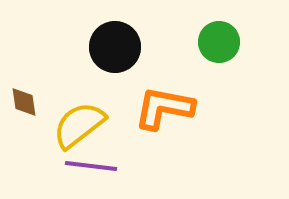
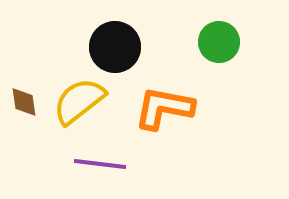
yellow semicircle: moved 24 px up
purple line: moved 9 px right, 2 px up
